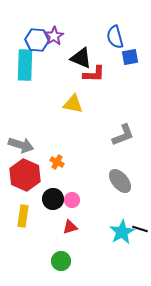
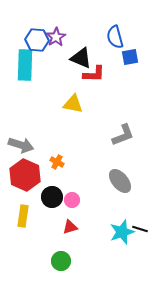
purple star: moved 2 px right, 1 px down
black circle: moved 1 px left, 2 px up
cyan star: rotated 10 degrees clockwise
